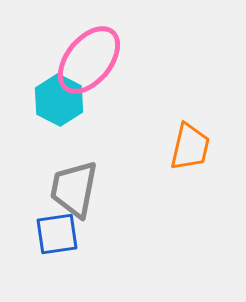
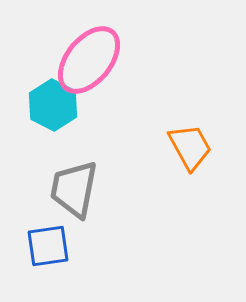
cyan hexagon: moved 6 px left, 5 px down
orange trapezoid: rotated 42 degrees counterclockwise
blue square: moved 9 px left, 12 px down
